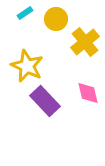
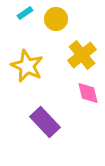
yellow cross: moved 3 px left, 13 px down
purple rectangle: moved 21 px down
